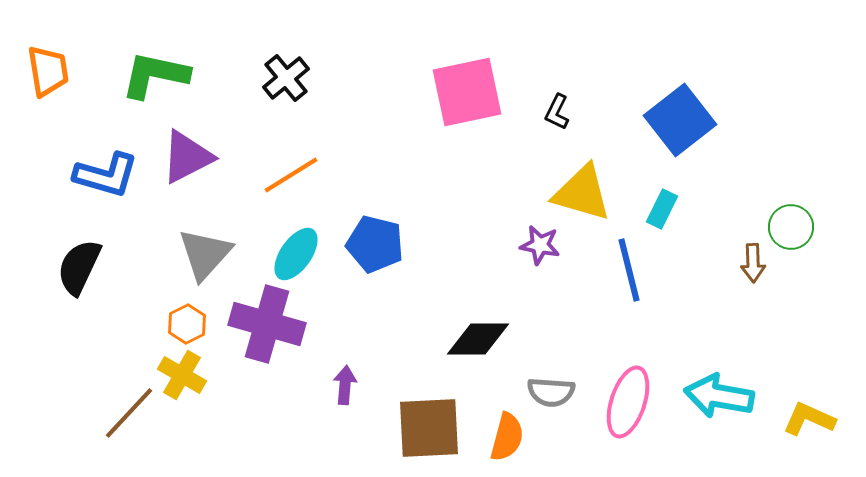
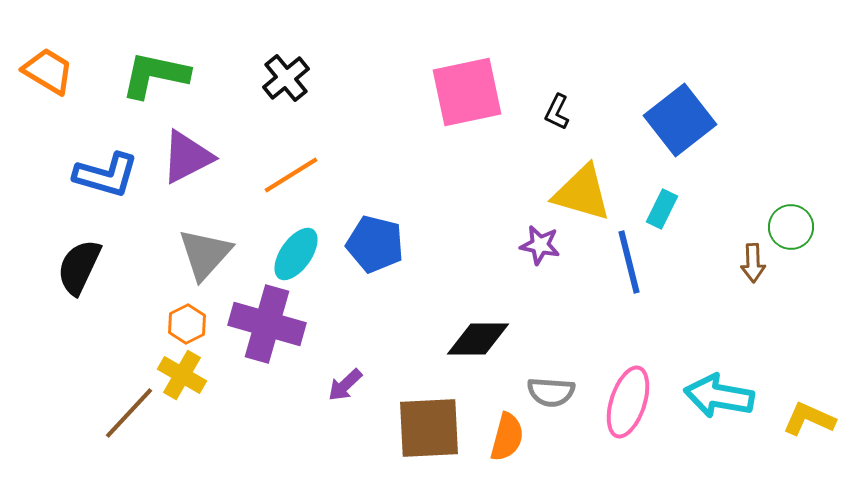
orange trapezoid: rotated 50 degrees counterclockwise
blue line: moved 8 px up
purple arrow: rotated 138 degrees counterclockwise
